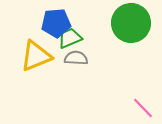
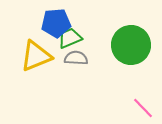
green circle: moved 22 px down
